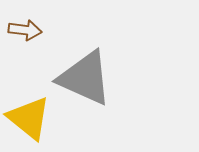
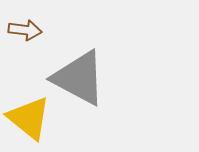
gray triangle: moved 6 px left; rotated 4 degrees clockwise
